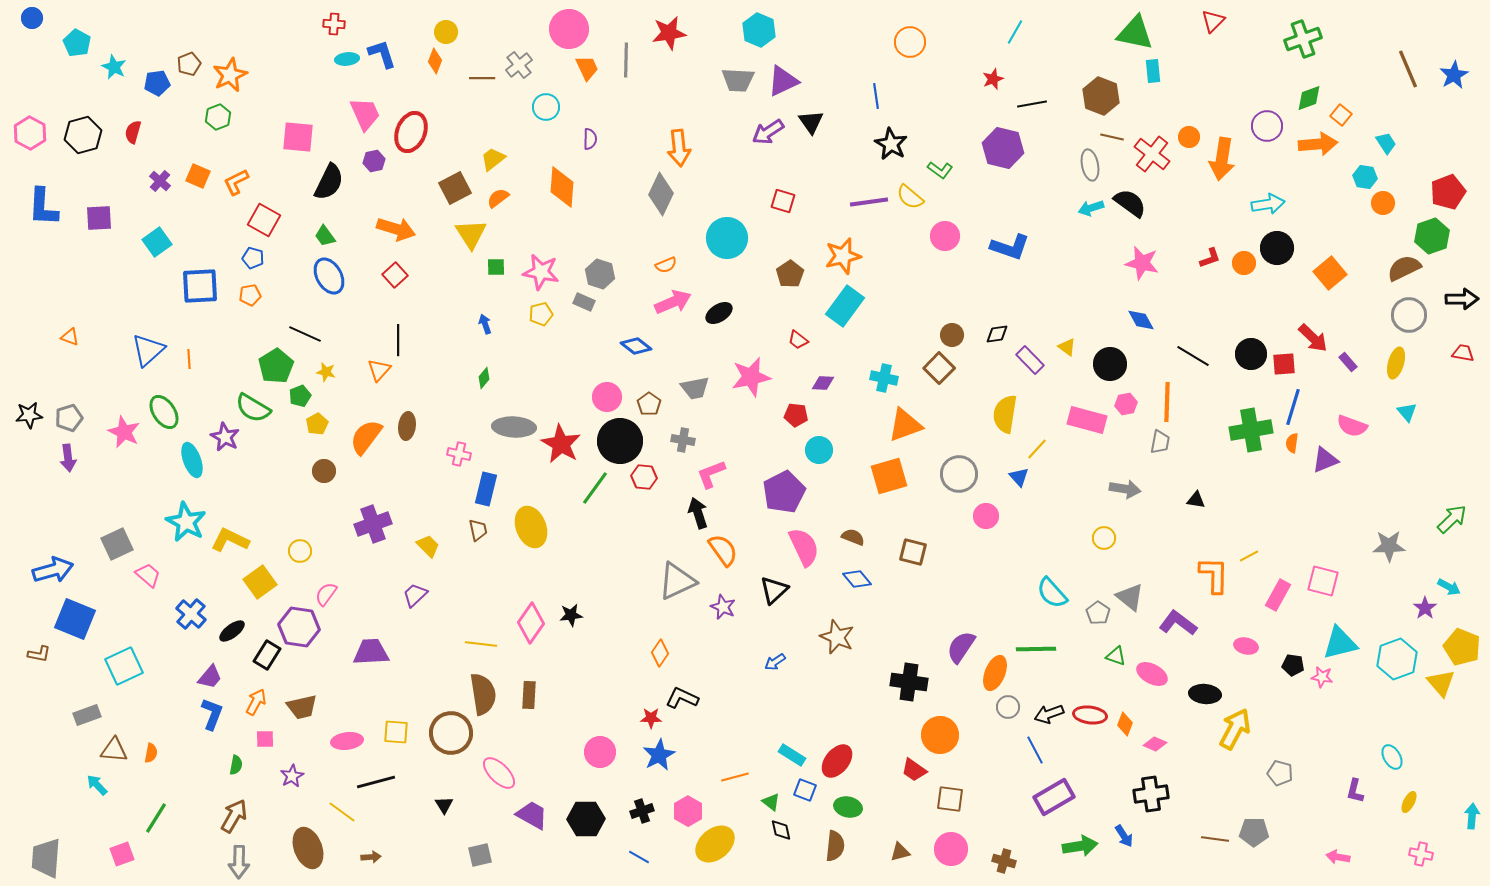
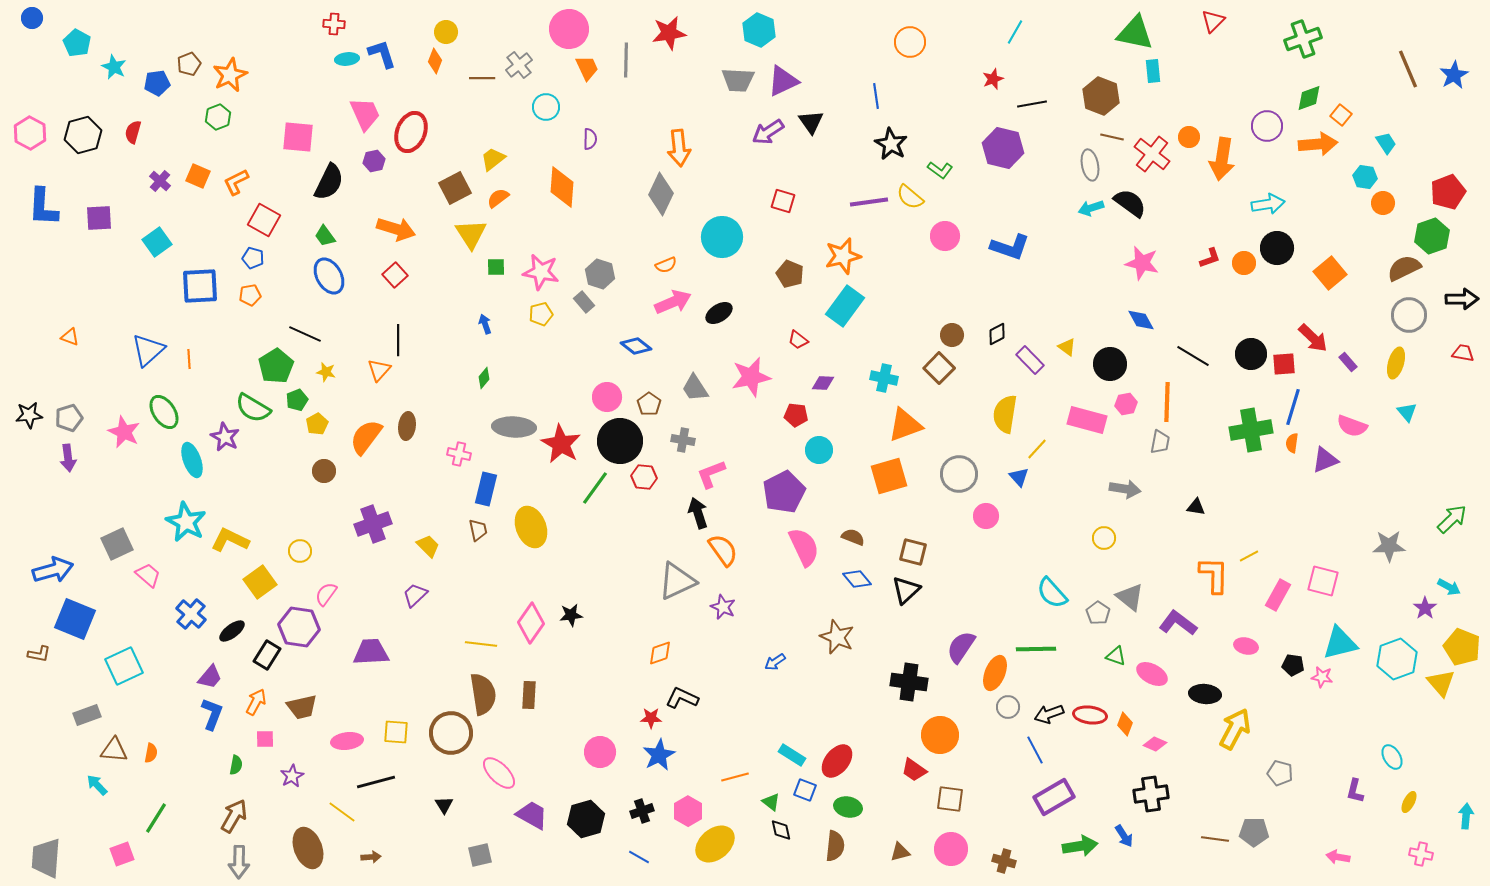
cyan circle at (727, 238): moved 5 px left, 1 px up
brown pentagon at (790, 274): rotated 16 degrees counterclockwise
gray rectangle at (584, 302): rotated 25 degrees clockwise
black diamond at (997, 334): rotated 20 degrees counterclockwise
gray trapezoid at (695, 388): rotated 68 degrees clockwise
green pentagon at (300, 396): moved 3 px left, 4 px down
black triangle at (1196, 500): moved 7 px down
black triangle at (774, 590): moved 132 px right
orange diamond at (660, 653): rotated 36 degrees clockwise
cyan arrow at (1472, 816): moved 6 px left
black hexagon at (586, 819): rotated 15 degrees counterclockwise
